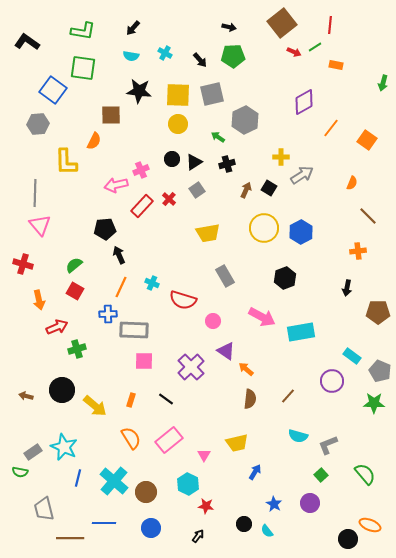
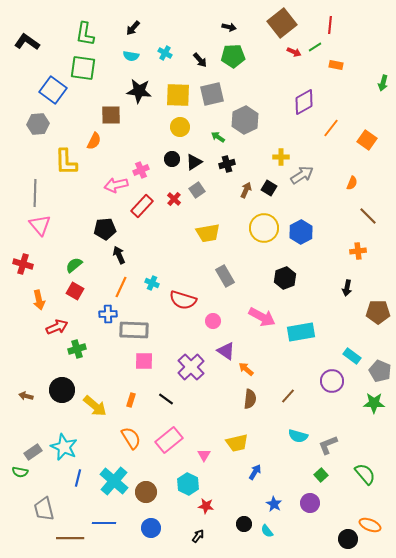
green L-shape at (83, 31): moved 2 px right, 3 px down; rotated 90 degrees clockwise
yellow circle at (178, 124): moved 2 px right, 3 px down
red cross at (169, 199): moved 5 px right
